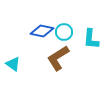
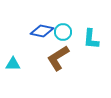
cyan circle: moved 1 px left
cyan triangle: rotated 35 degrees counterclockwise
